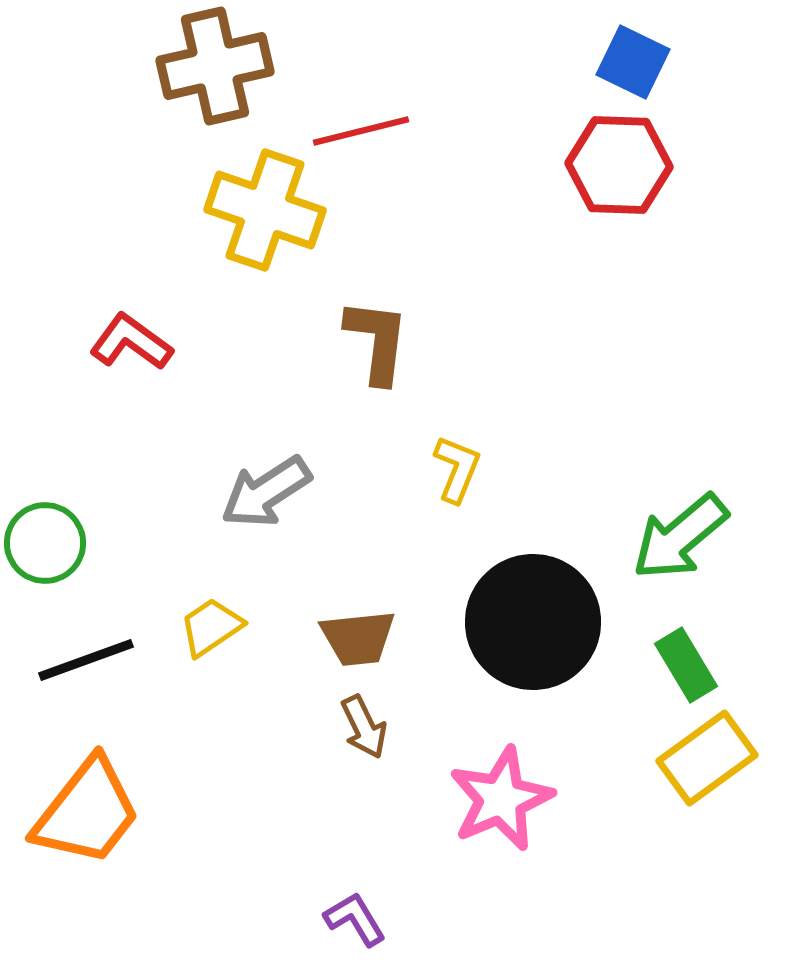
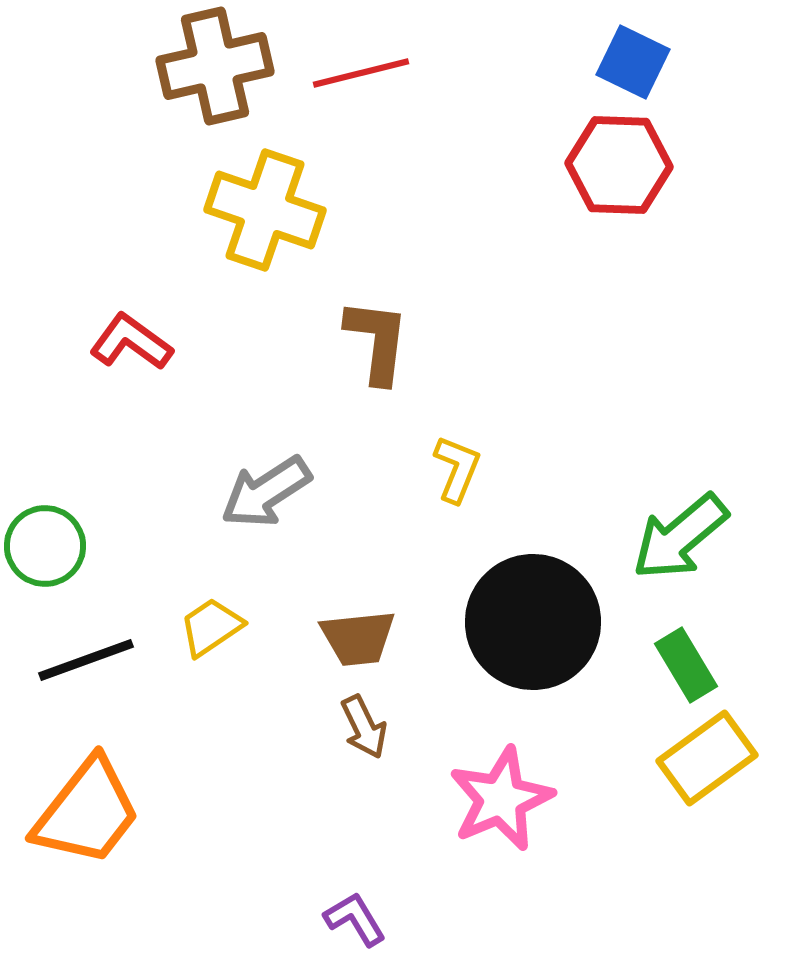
red line: moved 58 px up
green circle: moved 3 px down
